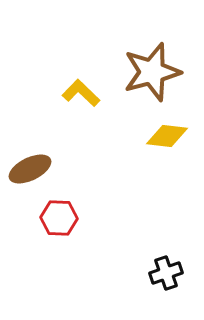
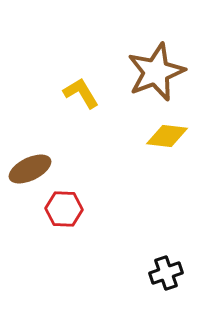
brown star: moved 4 px right; rotated 6 degrees counterclockwise
yellow L-shape: rotated 15 degrees clockwise
red hexagon: moved 5 px right, 9 px up
